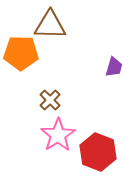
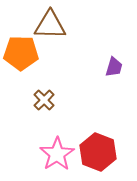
brown cross: moved 6 px left
pink star: moved 1 px left, 19 px down
